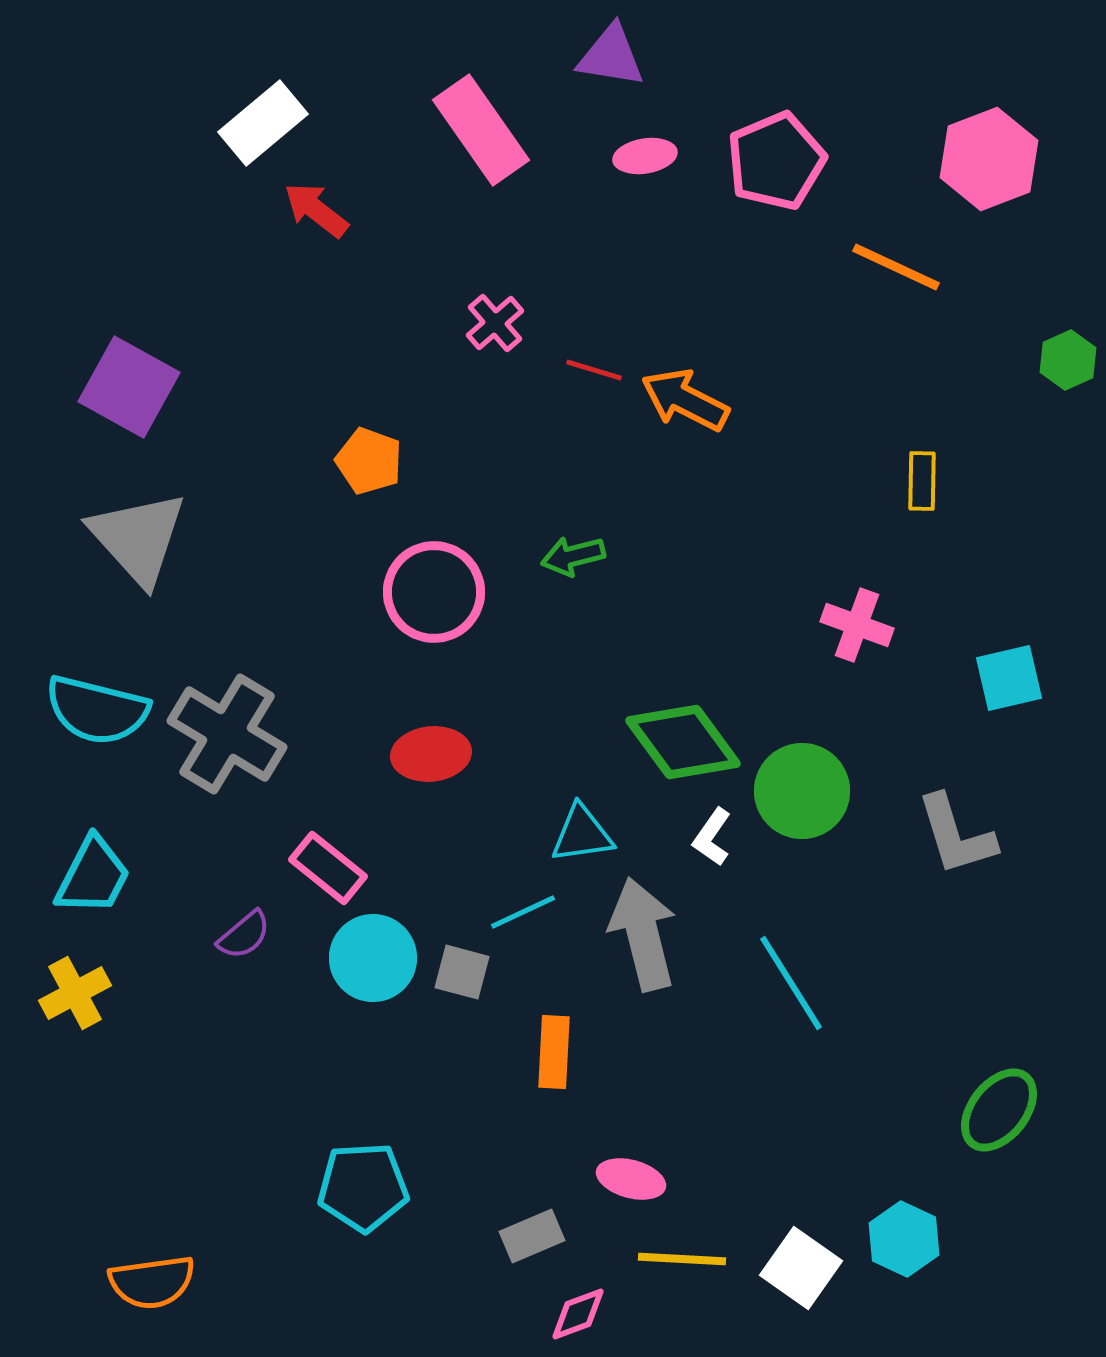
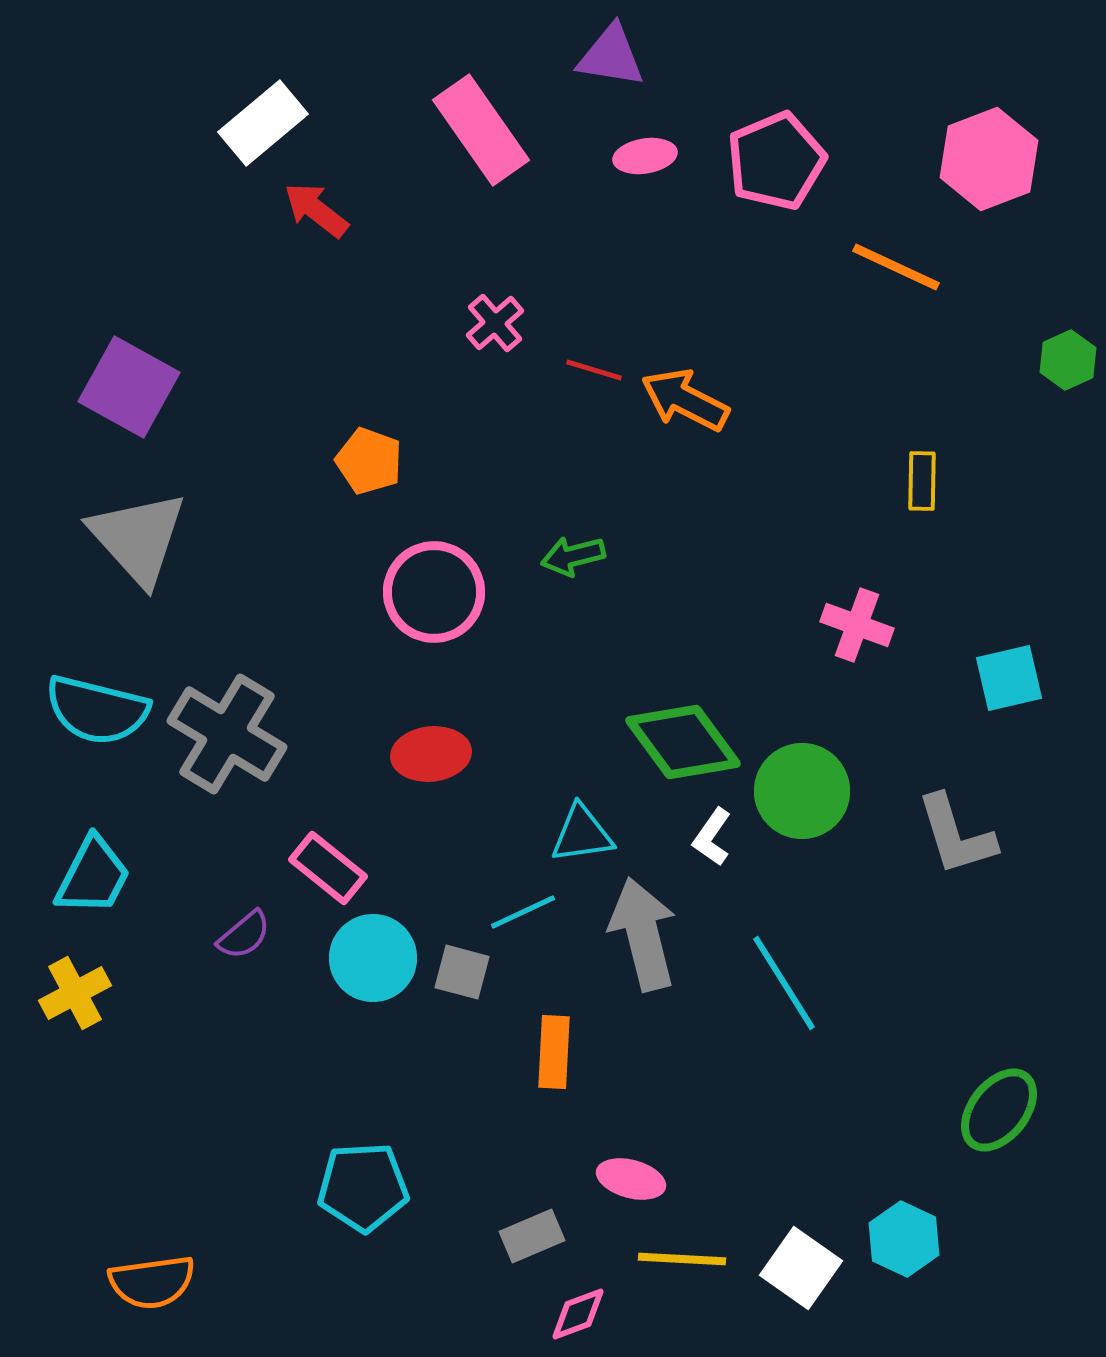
cyan line at (791, 983): moved 7 px left
